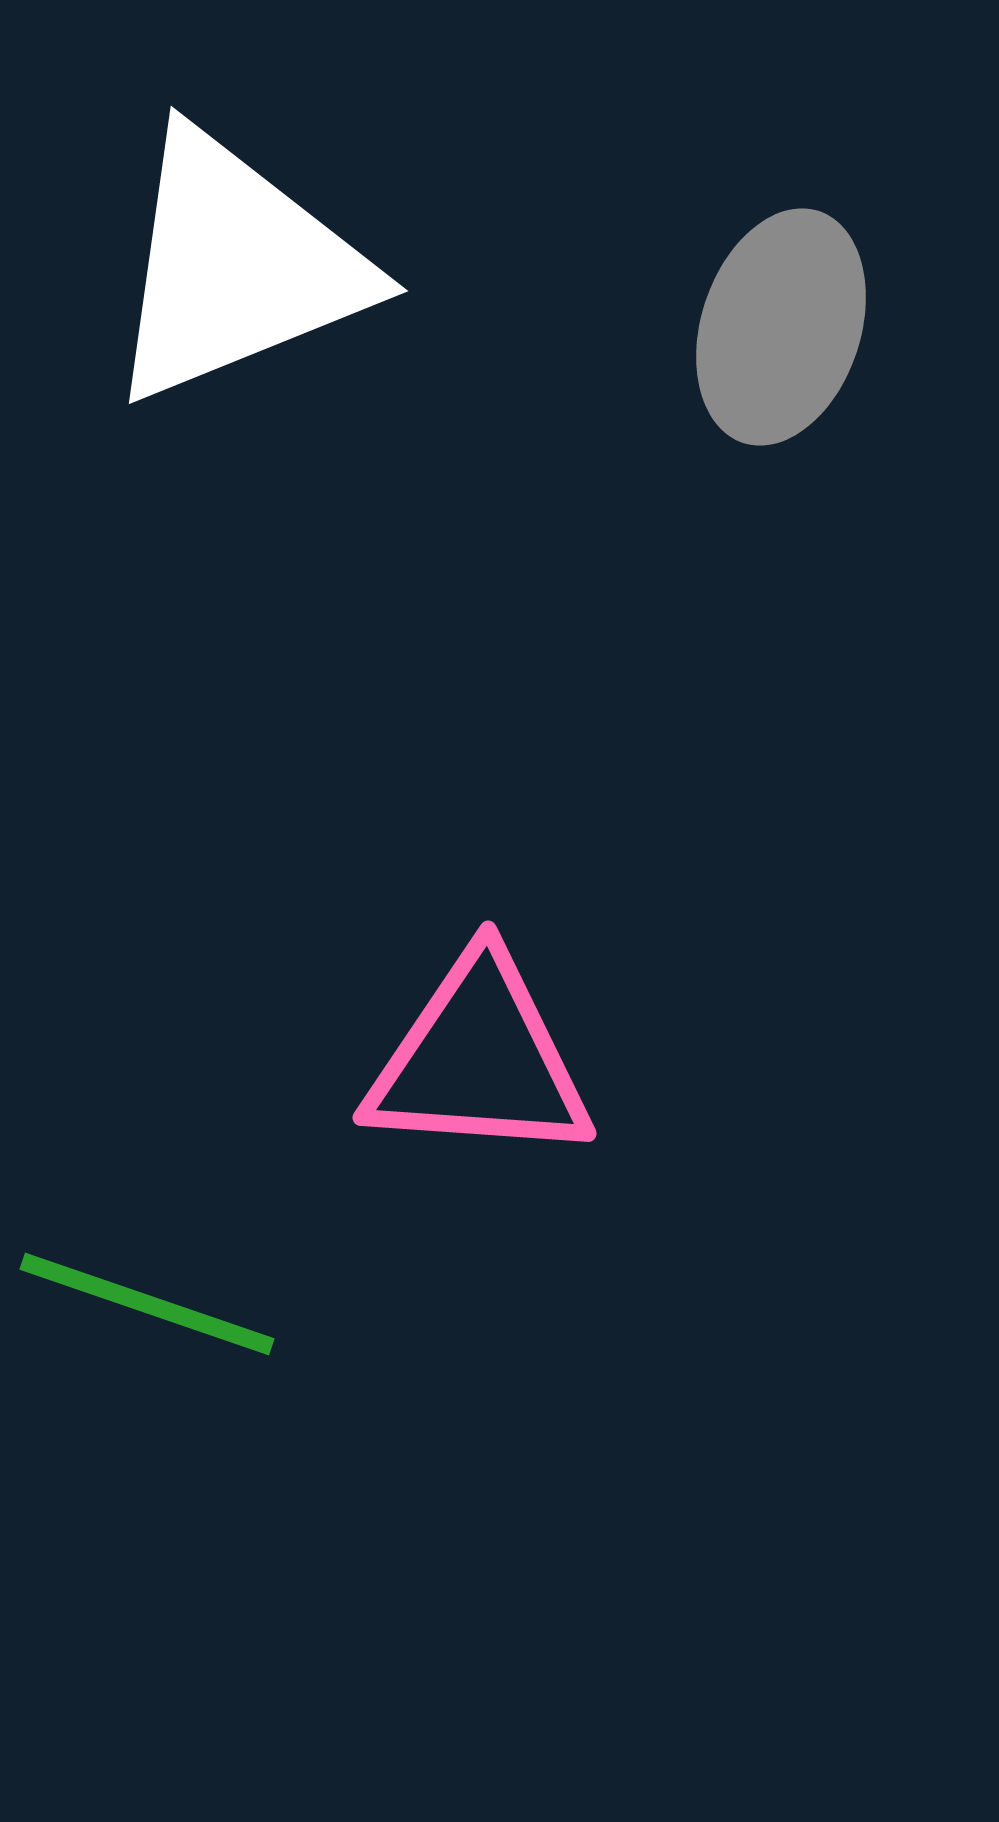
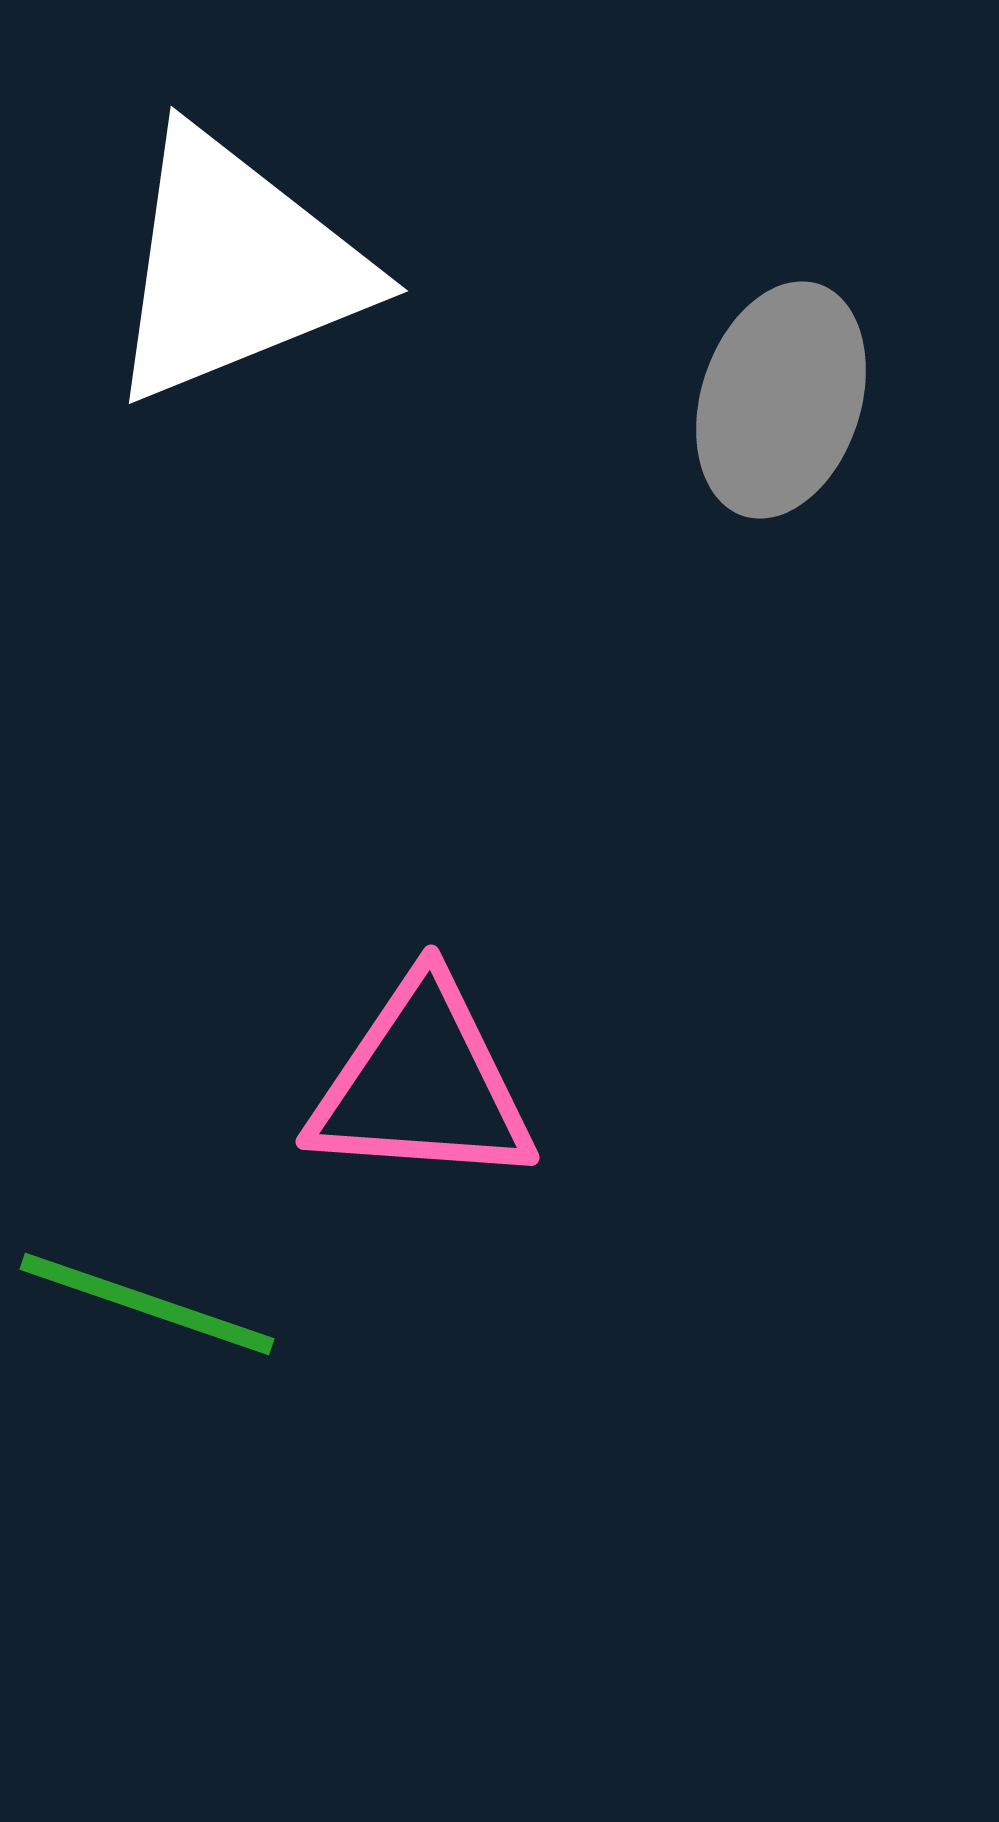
gray ellipse: moved 73 px down
pink triangle: moved 57 px left, 24 px down
